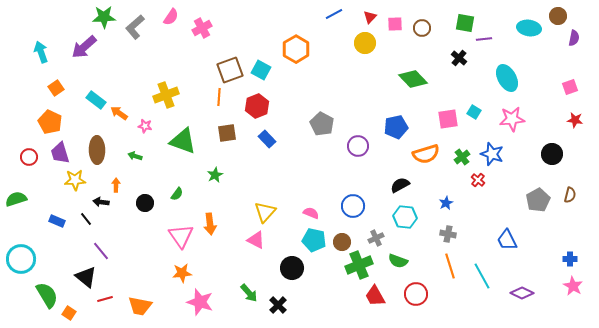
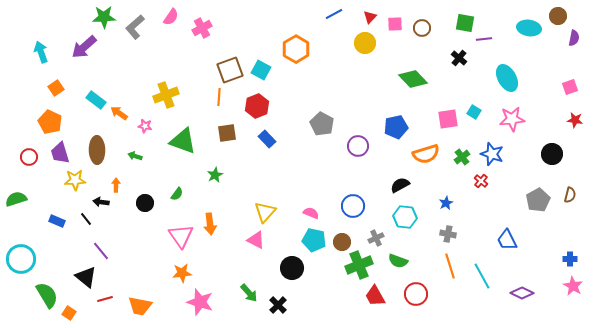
red cross at (478, 180): moved 3 px right, 1 px down
